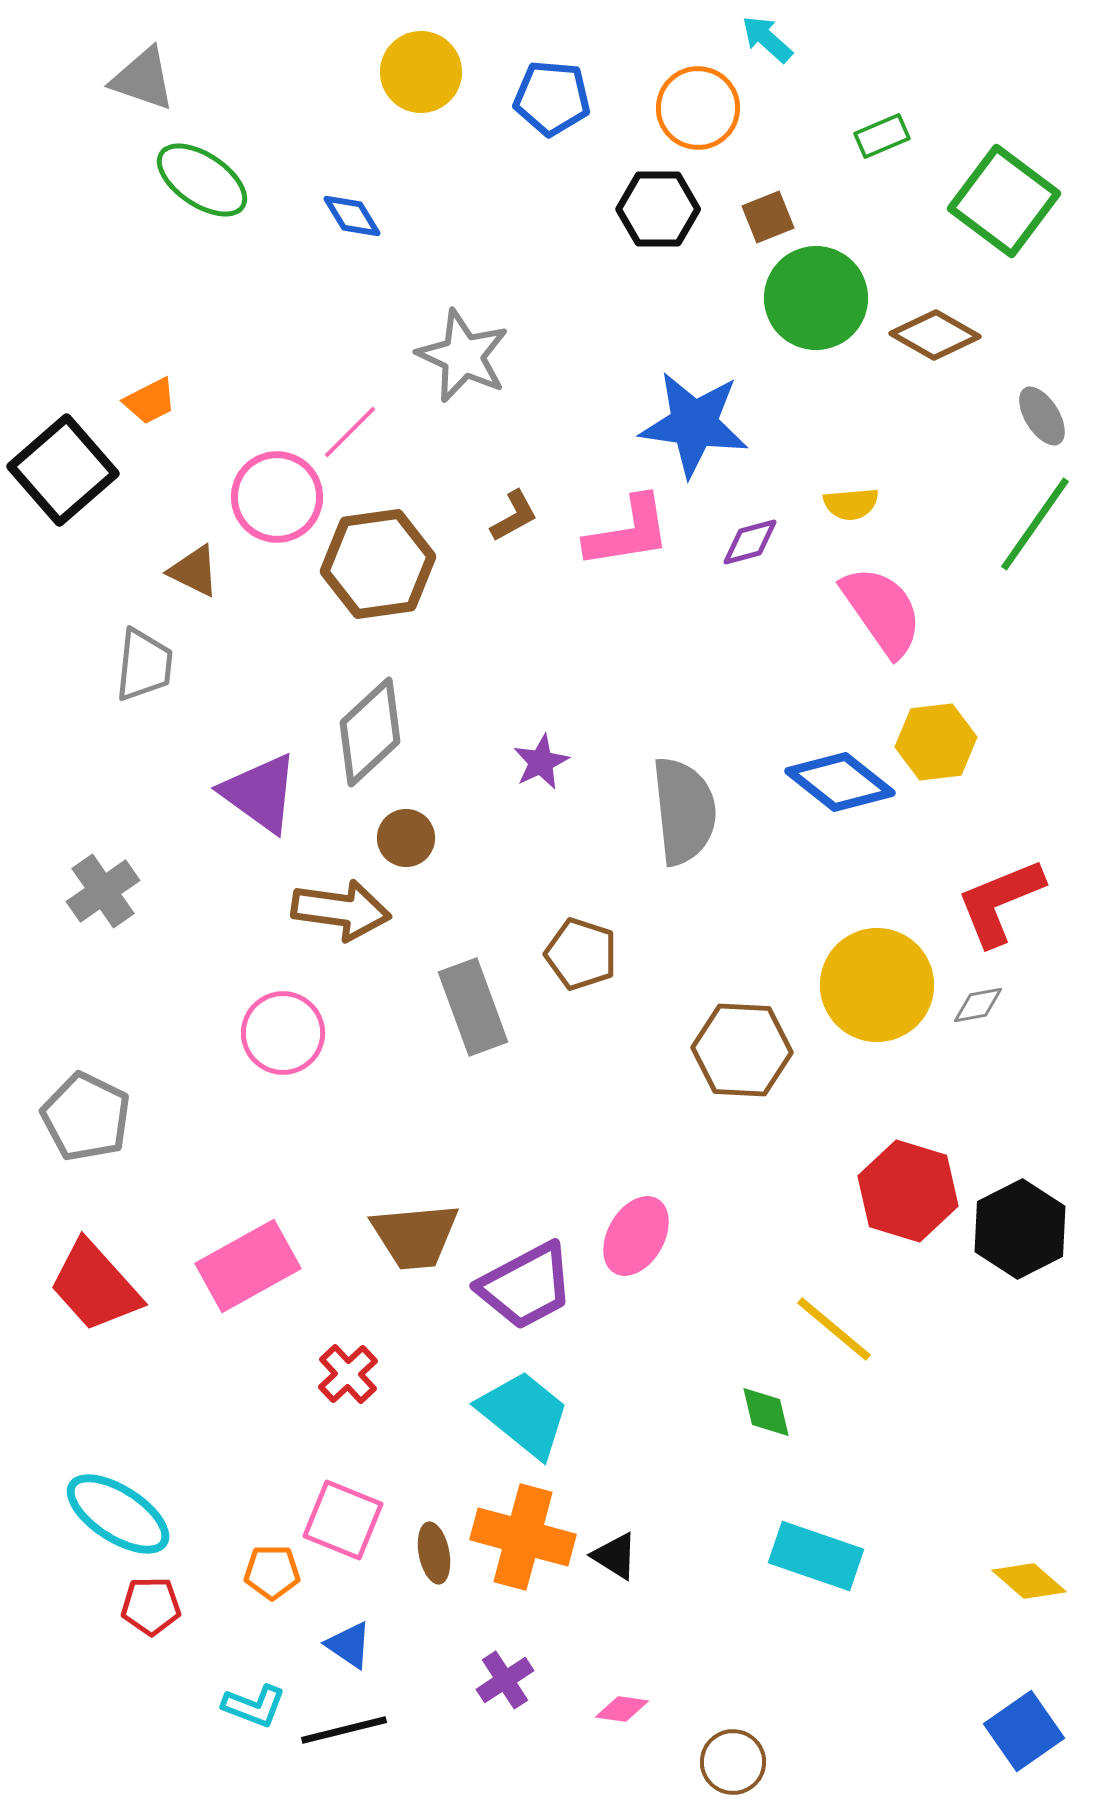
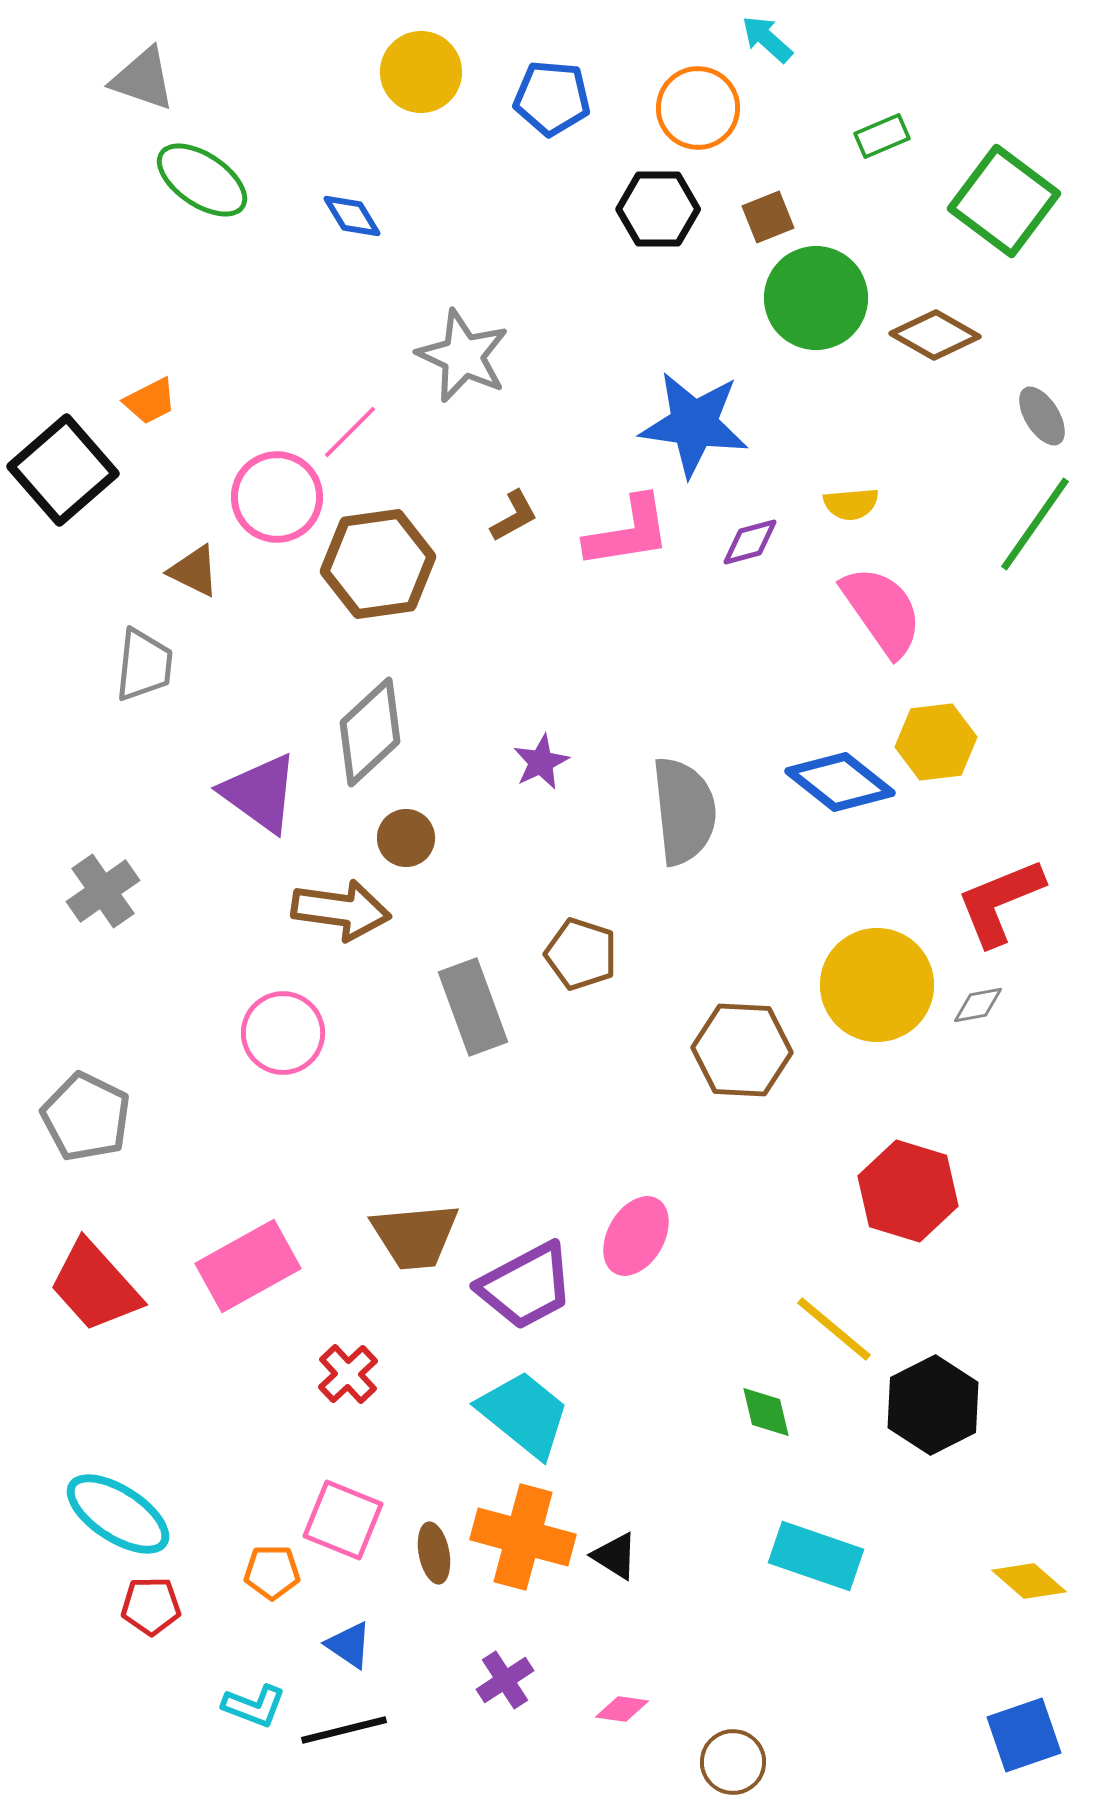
black hexagon at (1020, 1229): moved 87 px left, 176 px down
blue square at (1024, 1731): moved 4 px down; rotated 16 degrees clockwise
